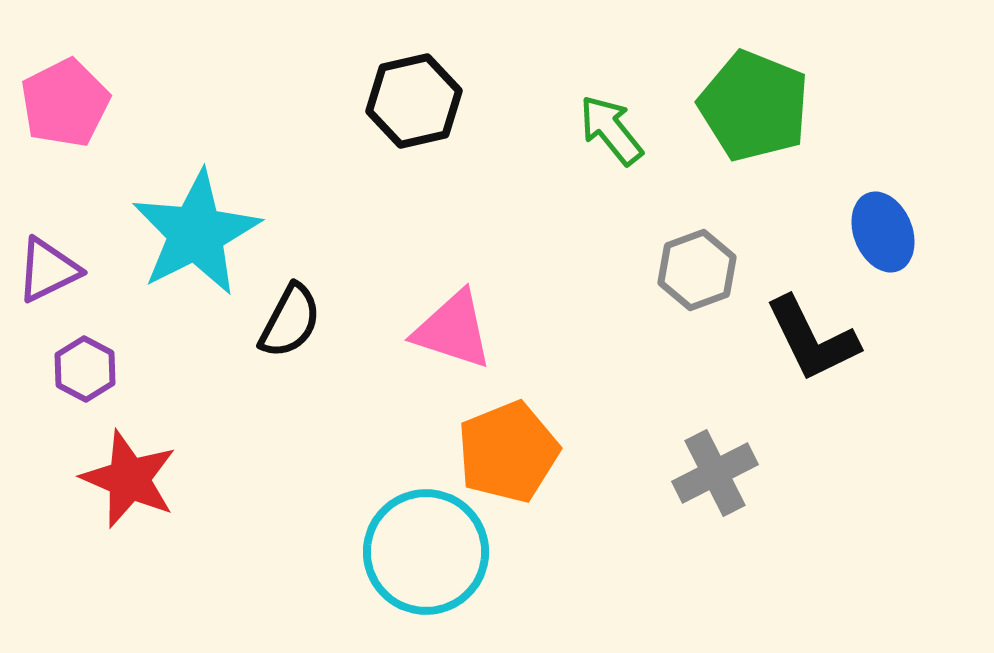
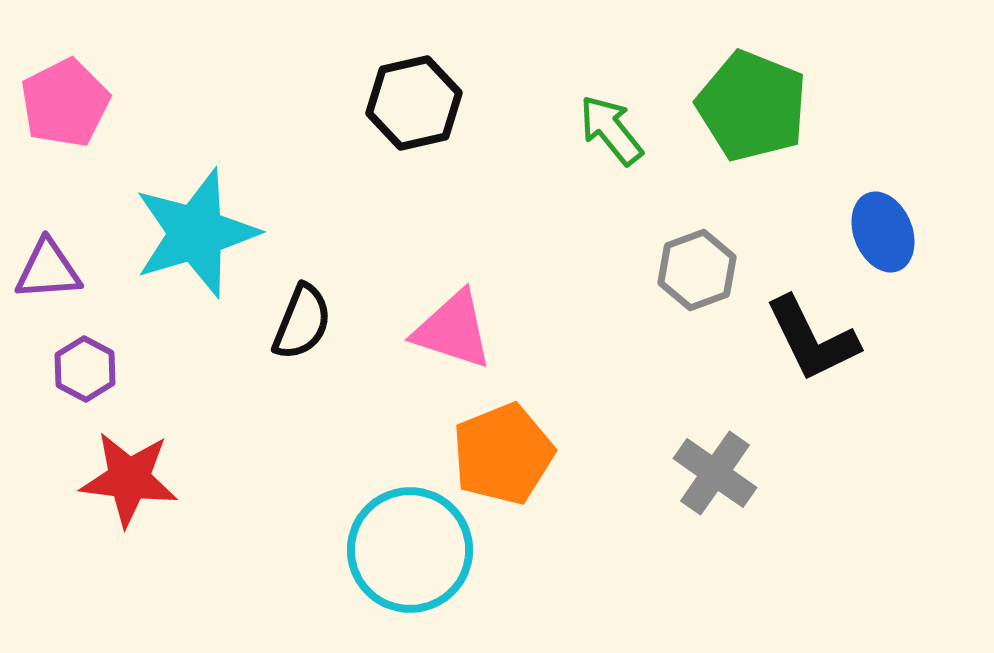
black hexagon: moved 2 px down
green pentagon: moved 2 px left
cyan star: rotated 10 degrees clockwise
purple triangle: rotated 22 degrees clockwise
black semicircle: moved 12 px right, 1 px down; rotated 6 degrees counterclockwise
orange pentagon: moved 5 px left, 2 px down
gray cross: rotated 28 degrees counterclockwise
red star: rotated 16 degrees counterclockwise
cyan circle: moved 16 px left, 2 px up
